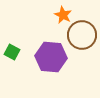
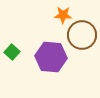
orange star: rotated 24 degrees counterclockwise
green square: rotated 14 degrees clockwise
